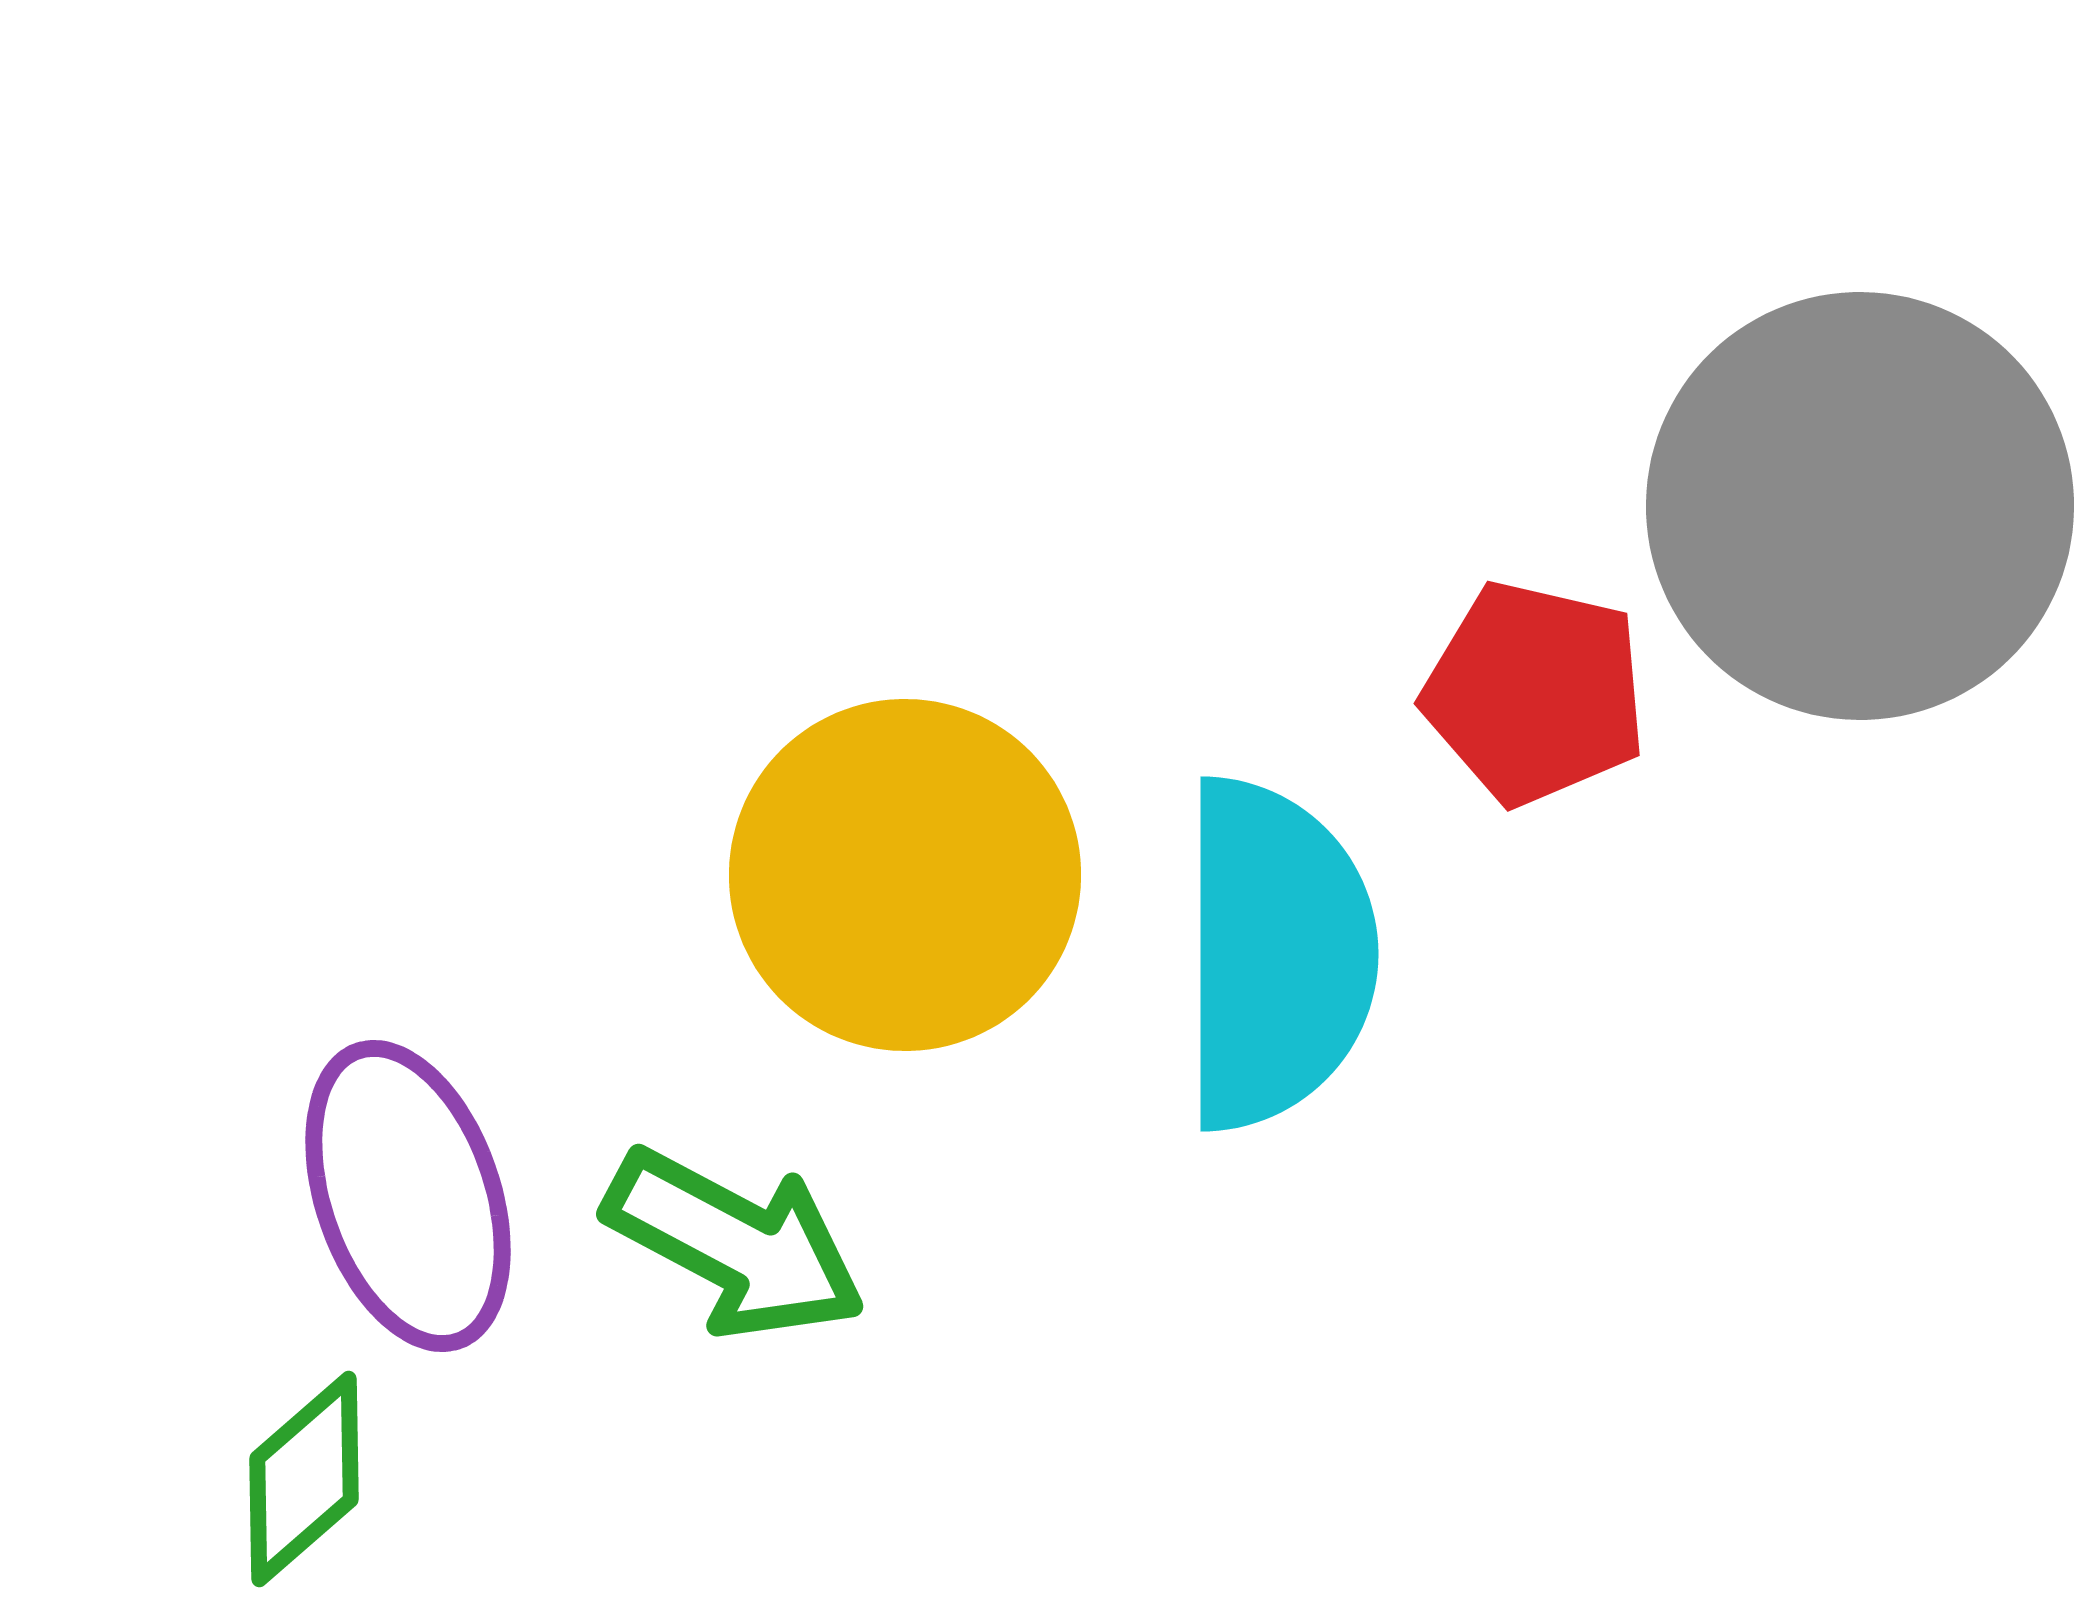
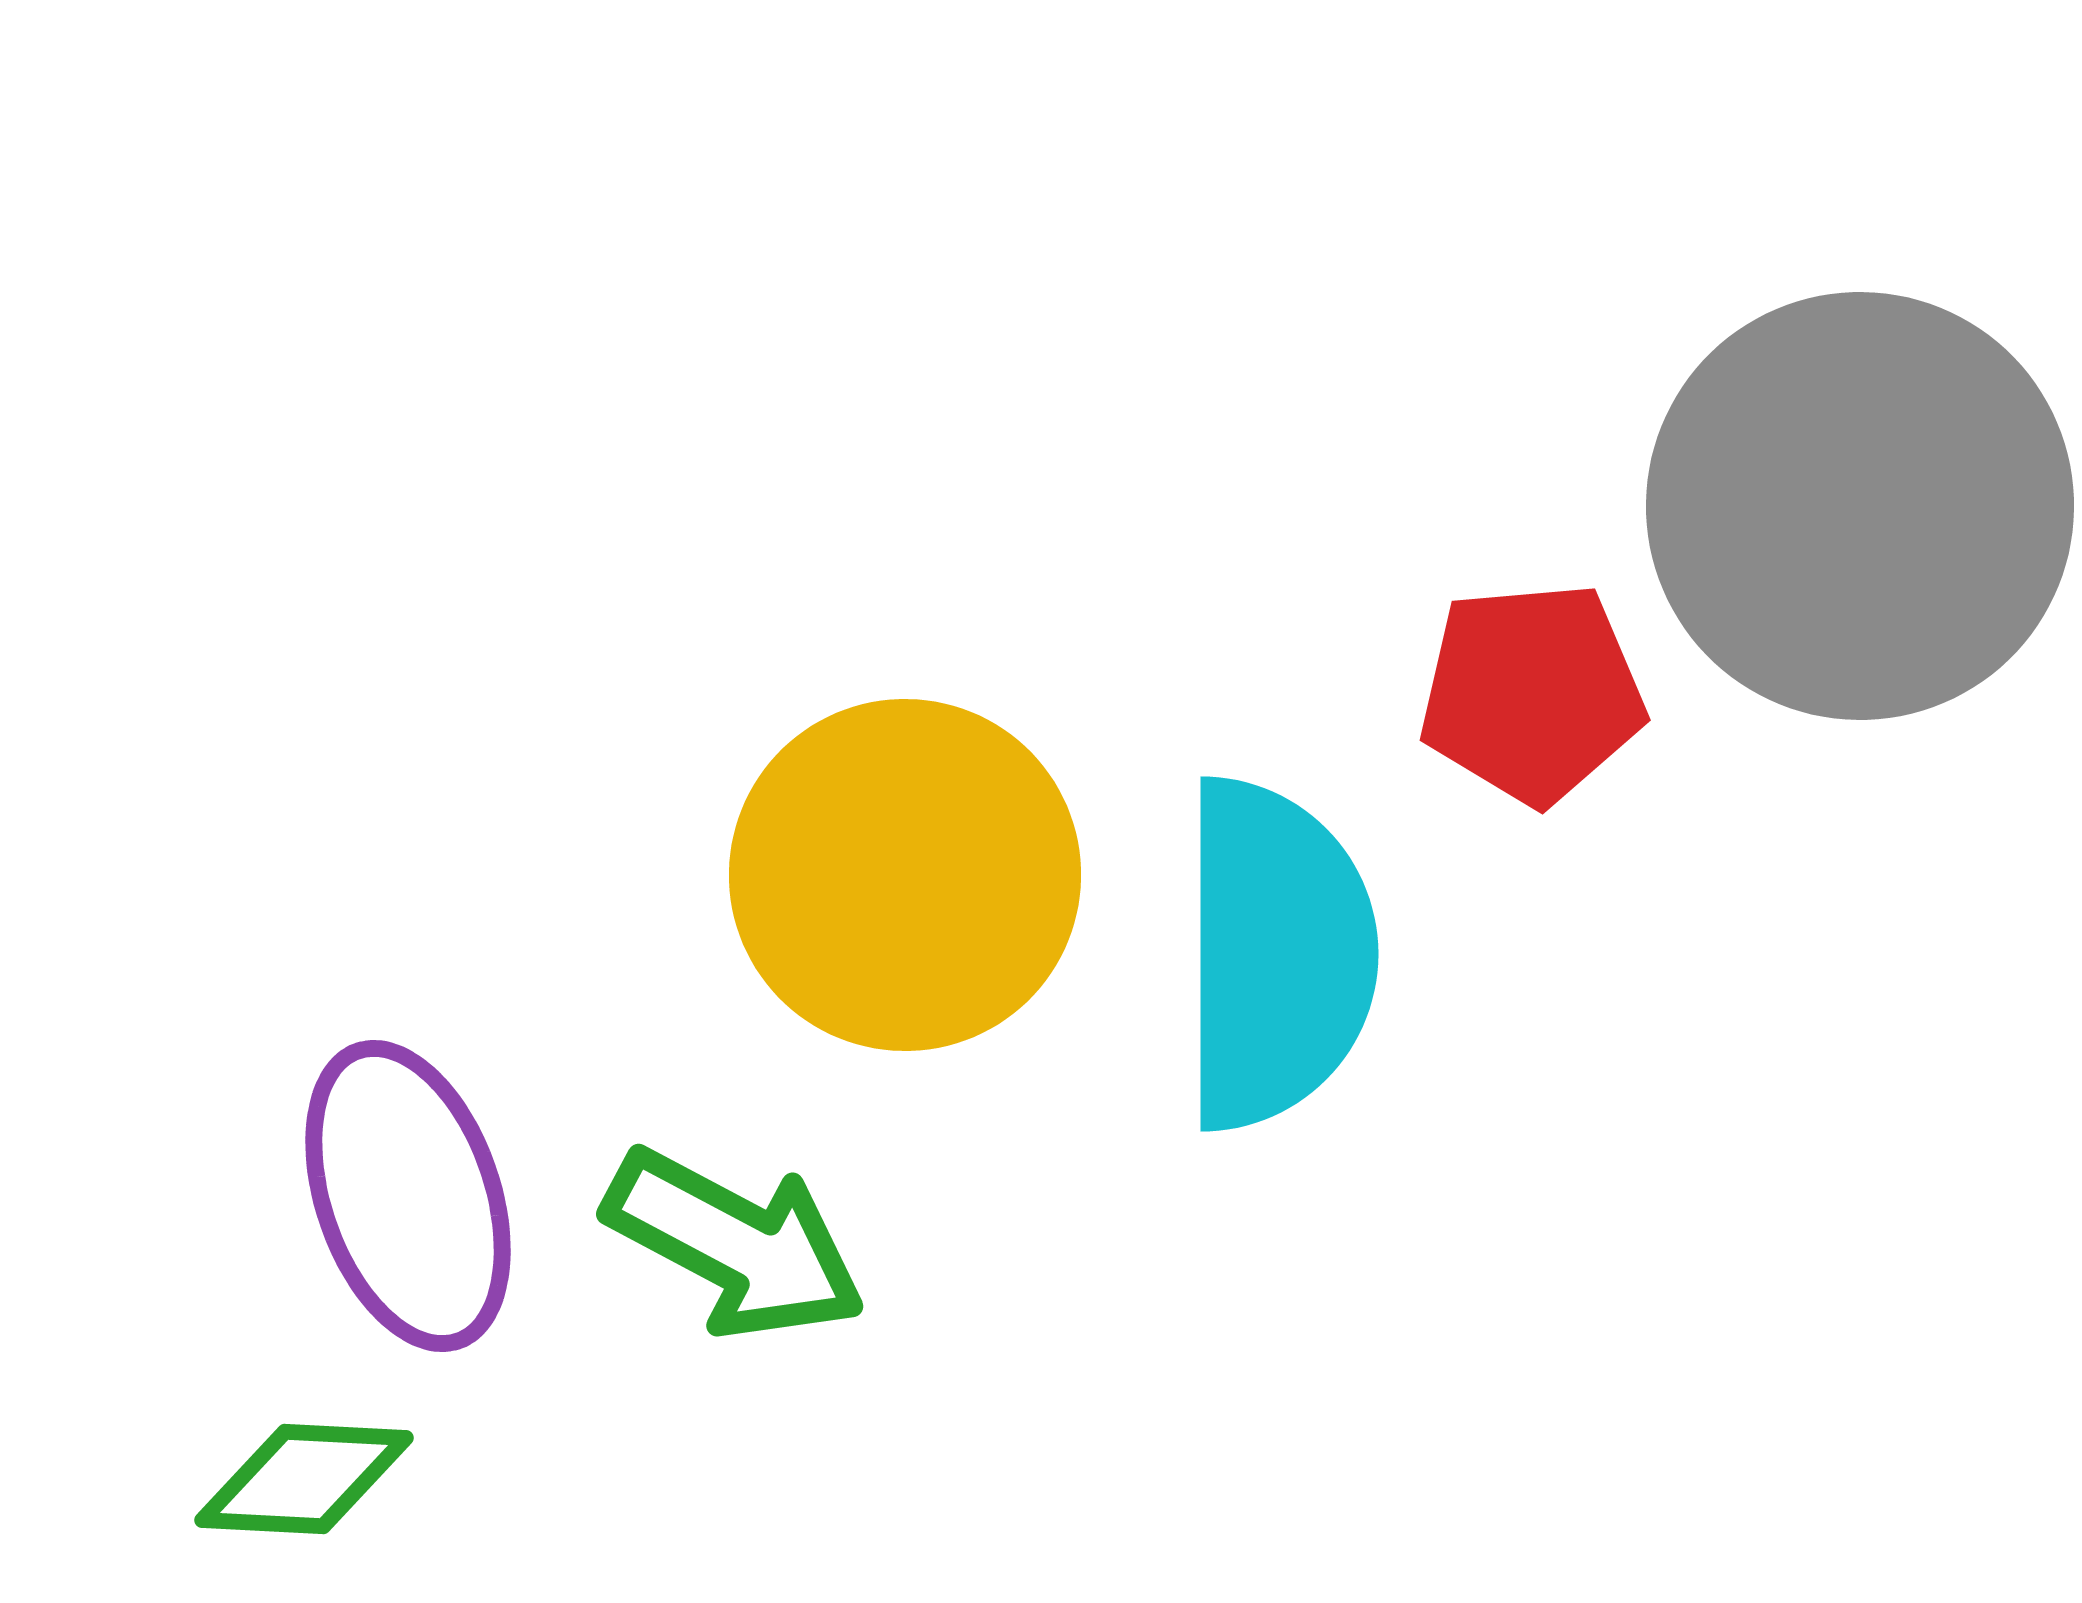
red pentagon: moved 3 px left; rotated 18 degrees counterclockwise
green diamond: rotated 44 degrees clockwise
